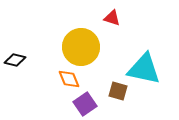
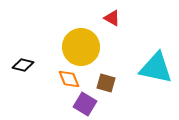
red triangle: rotated 12 degrees clockwise
black diamond: moved 8 px right, 5 px down
cyan triangle: moved 12 px right, 1 px up
brown square: moved 12 px left, 8 px up
purple square: rotated 25 degrees counterclockwise
